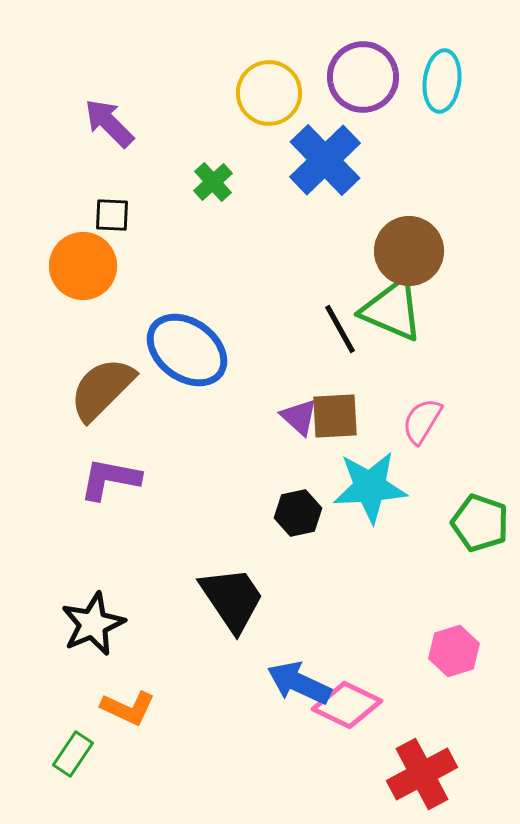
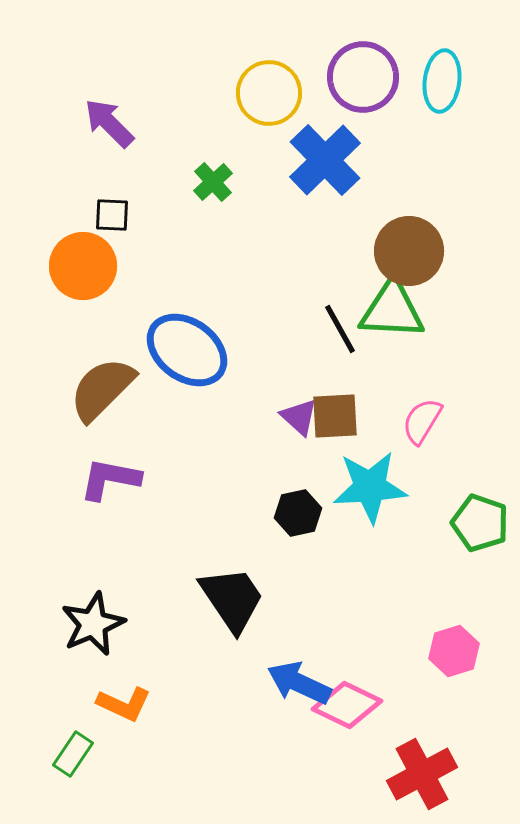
green triangle: rotated 20 degrees counterclockwise
orange L-shape: moved 4 px left, 4 px up
